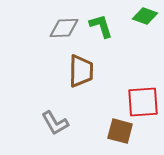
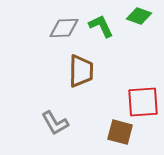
green diamond: moved 6 px left
green L-shape: rotated 8 degrees counterclockwise
brown square: moved 1 px down
